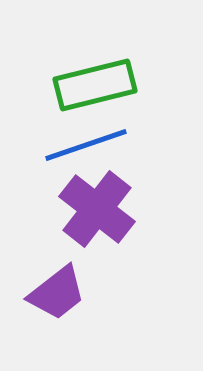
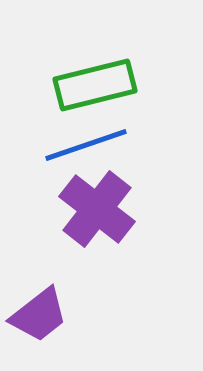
purple trapezoid: moved 18 px left, 22 px down
